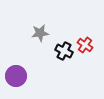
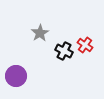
gray star: rotated 24 degrees counterclockwise
